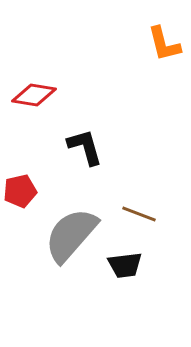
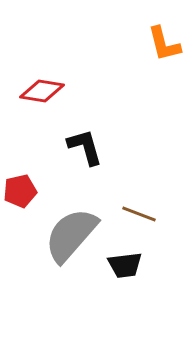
red diamond: moved 8 px right, 4 px up
